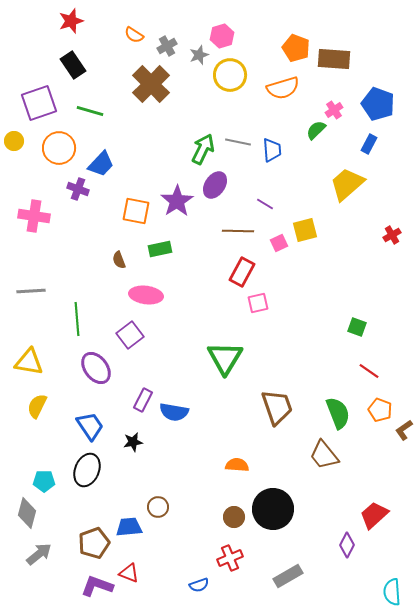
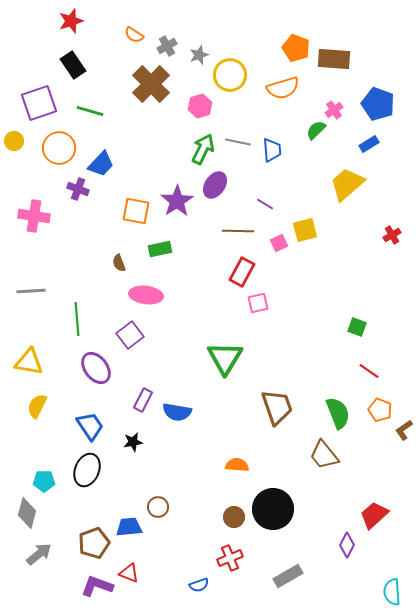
pink hexagon at (222, 36): moved 22 px left, 70 px down
blue rectangle at (369, 144): rotated 30 degrees clockwise
brown semicircle at (119, 260): moved 3 px down
blue semicircle at (174, 412): moved 3 px right
